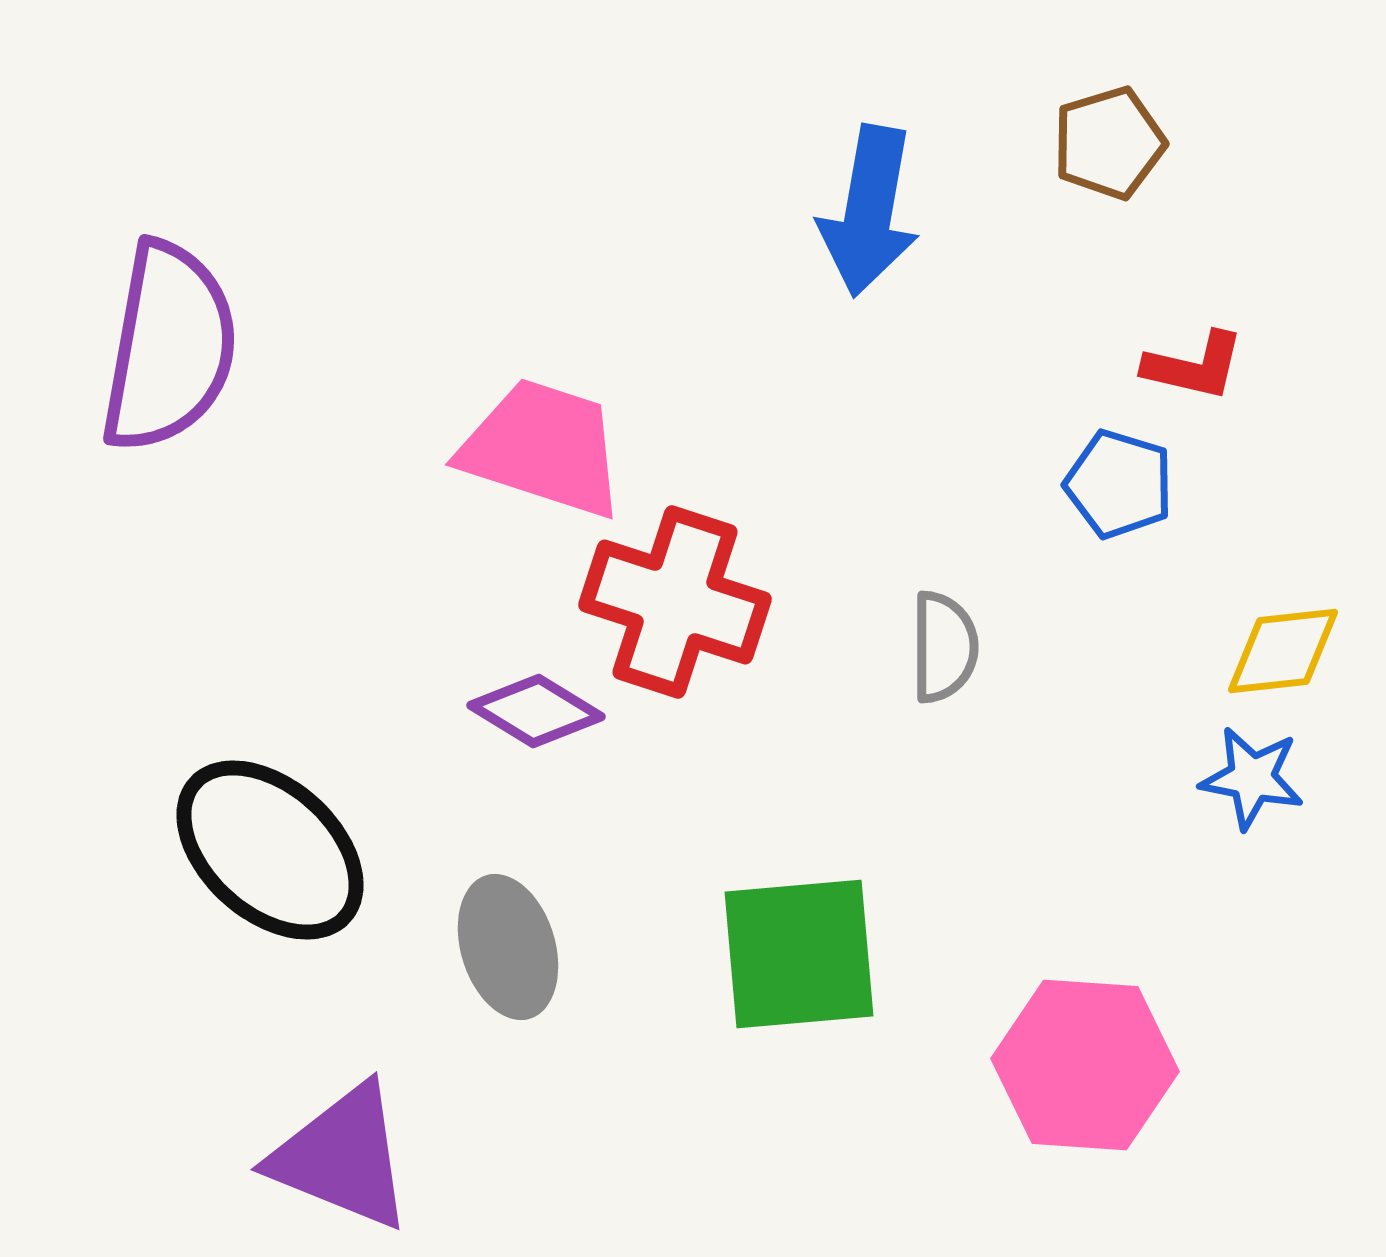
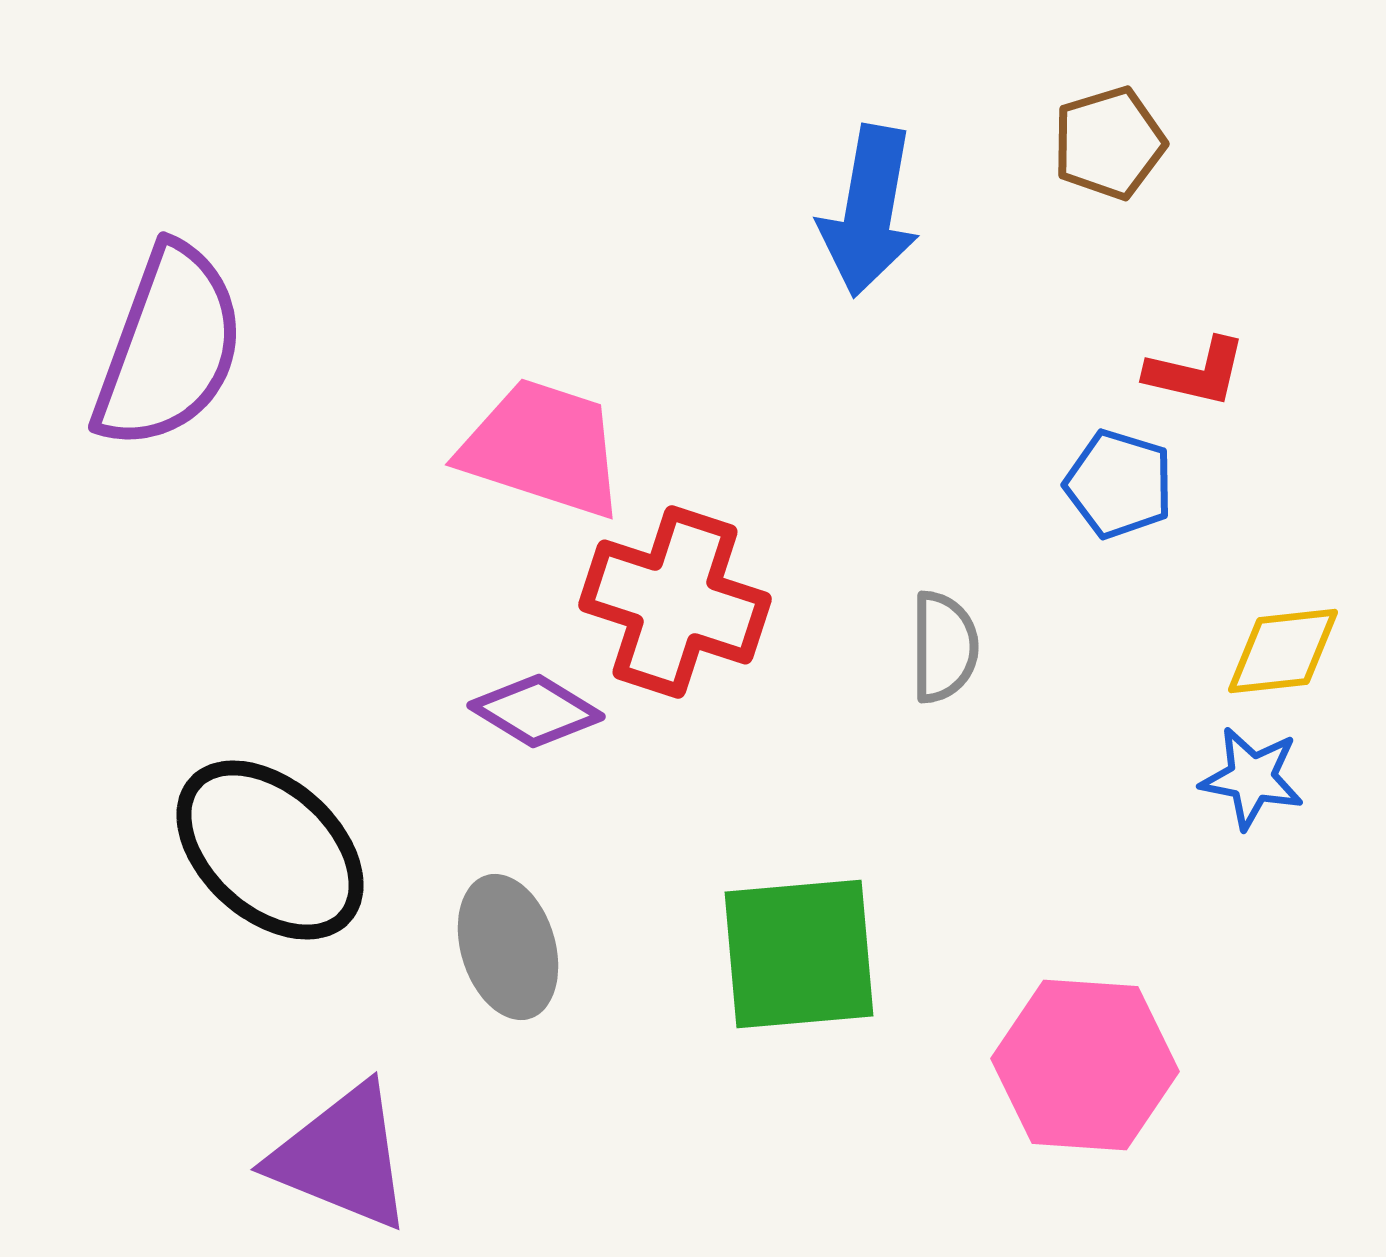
purple semicircle: rotated 10 degrees clockwise
red L-shape: moved 2 px right, 6 px down
